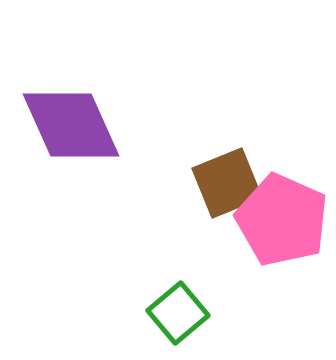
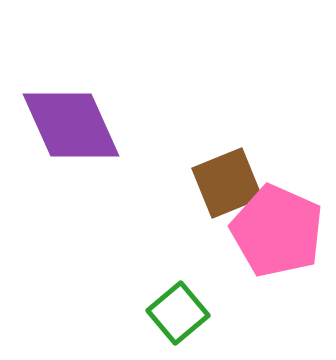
pink pentagon: moved 5 px left, 11 px down
